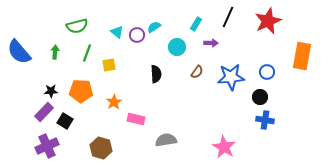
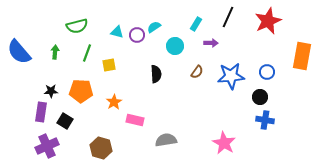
cyan triangle: rotated 24 degrees counterclockwise
cyan circle: moved 2 px left, 1 px up
blue star: moved 1 px up
purple rectangle: moved 3 px left; rotated 36 degrees counterclockwise
pink rectangle: moved 1 px left, 1 px down
pink star: moved 4 px up
